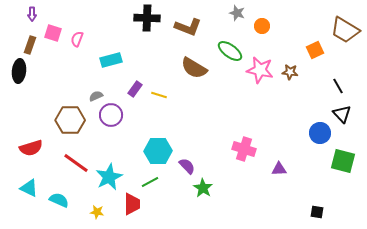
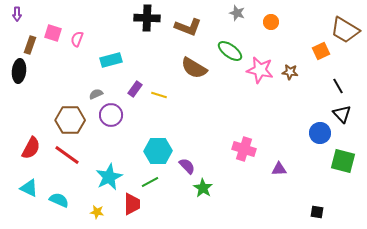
purple arrow: moved 15 px left
orange circle: moved 9 px right, 4 px up
orange square: moved 6 px right, 1 px down
gray semicircle: moved 2 px up
red semicircle: rotated 45 degrees counterclockwise
red line: moved 9 px left, 8 px up
